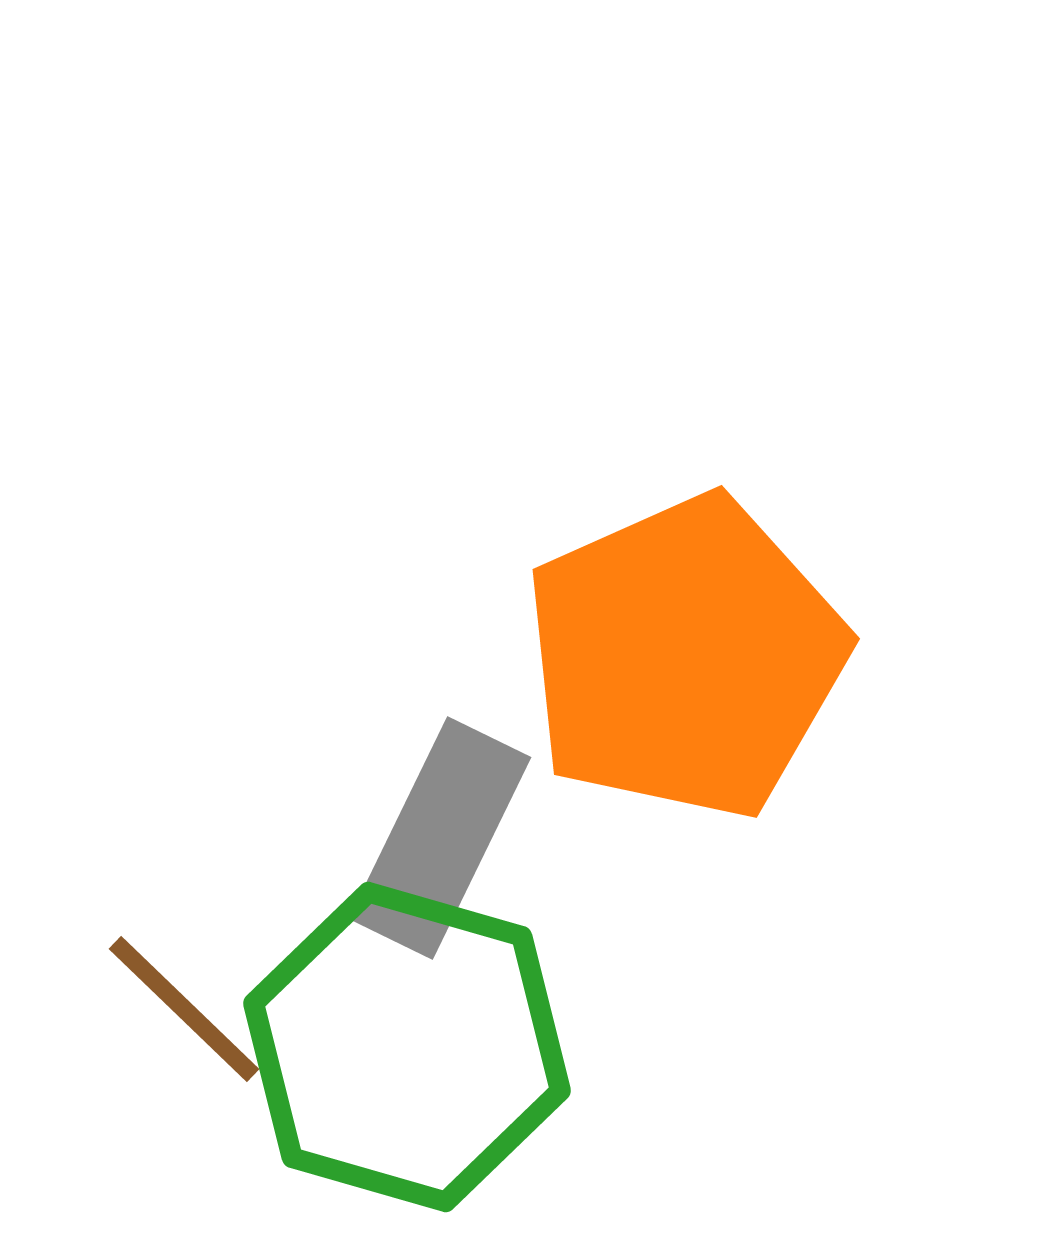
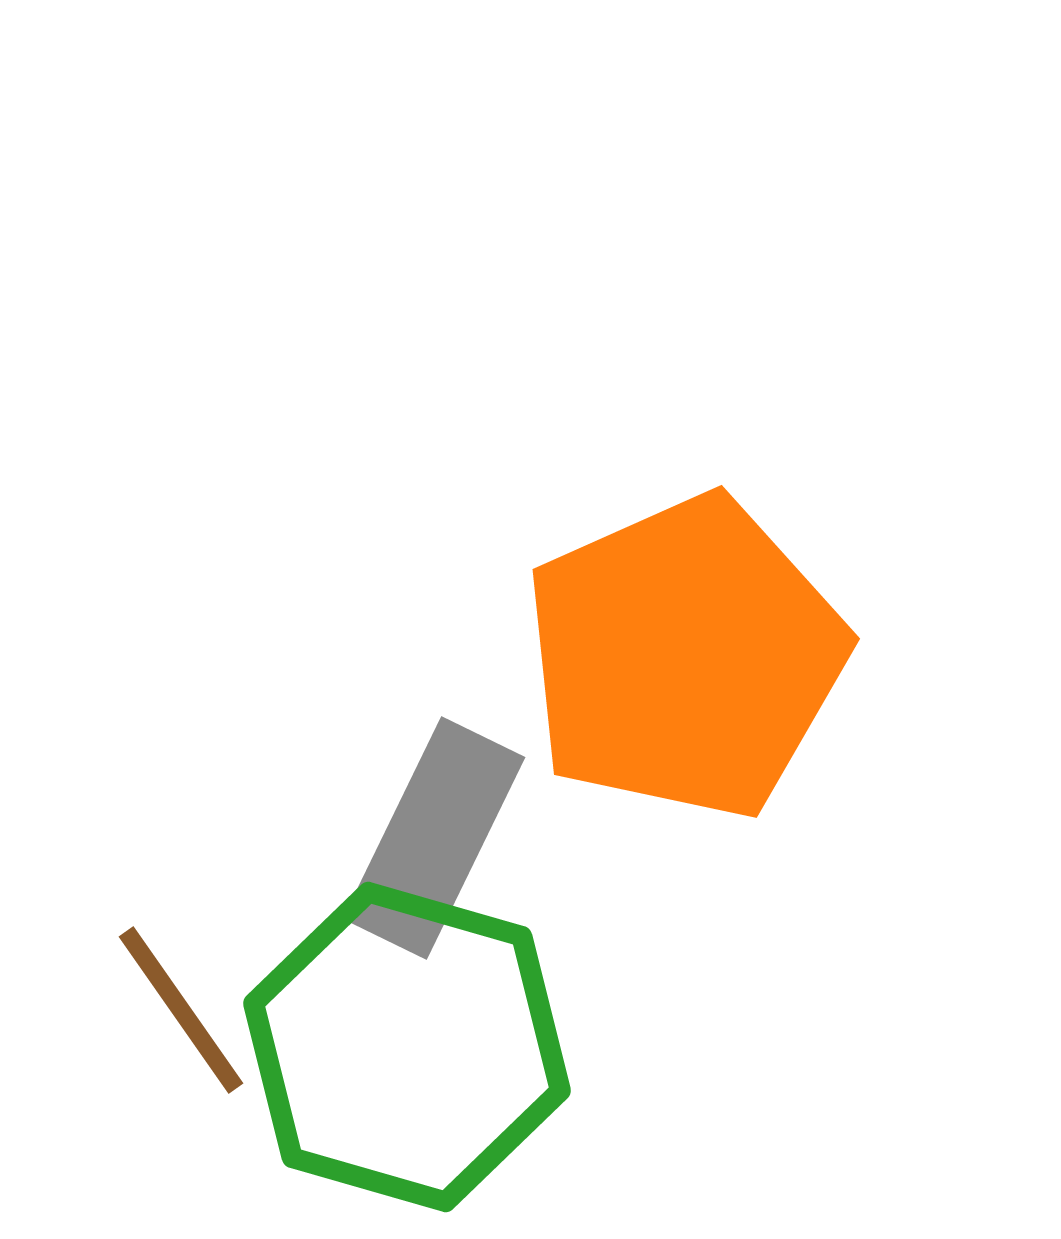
gray rectangle: moved 6 px left
brown line: moved 3 px left, 1 px down; rotated 11 degrees clockwise
